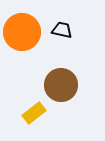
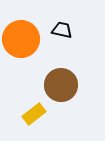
orange circle: moved 1 px left, 7 px down
yellow rectangle: moved 1 px down
